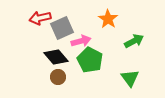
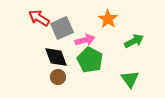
red arrow: moved 1 px left; rotated 45 degrees clockwise
pink arrow: moved 4 px right, 1 px up
black diamond: rotated 20 degrees clockwise
green triangle: moved 1 px down
